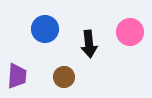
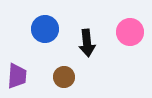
black arrow: moved 2 px left, 1 px up
